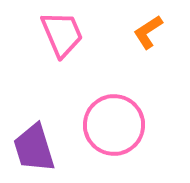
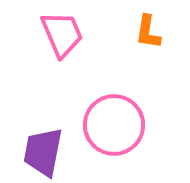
orange L-shape: rotated 48 degrees counterclockwise
purple trapezoid: moved 9 px right, 4 px down; rotated 28 degrees clockwise
